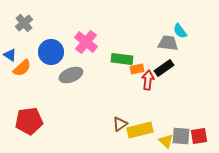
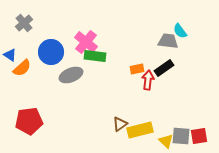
gray trapezoid: moved 2 px up
green rectangle: moved 27 px left, 3 px up
